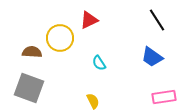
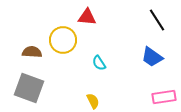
red triangle: moved 2 px left, 3 px up; rotated 30 degrees clockwise
yellow circle: moved 3 px right, 2 px down
